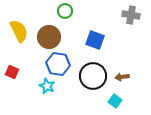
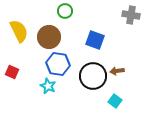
brown arrow: moved 5 px left, 6 px up
cyan star: moved 1 px right
